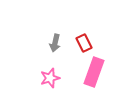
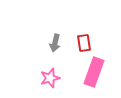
red rectangle: rotated 18 degrees clockwise
